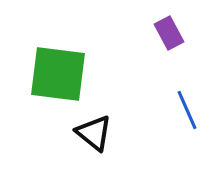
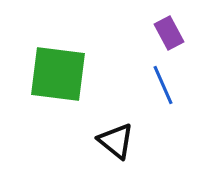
blue line: moved 24 px left, 25 px up
black triangle: moved 22 px right, 8 px down
